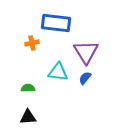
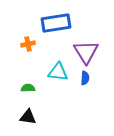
blue rectangle: rotated 16 degrees counterclockwise
orange cross: moved 4 px left, 1 px down
blue semicircle: rotated 144 degrees clockwise
black triangle: rotated 12 degrees clockwise
